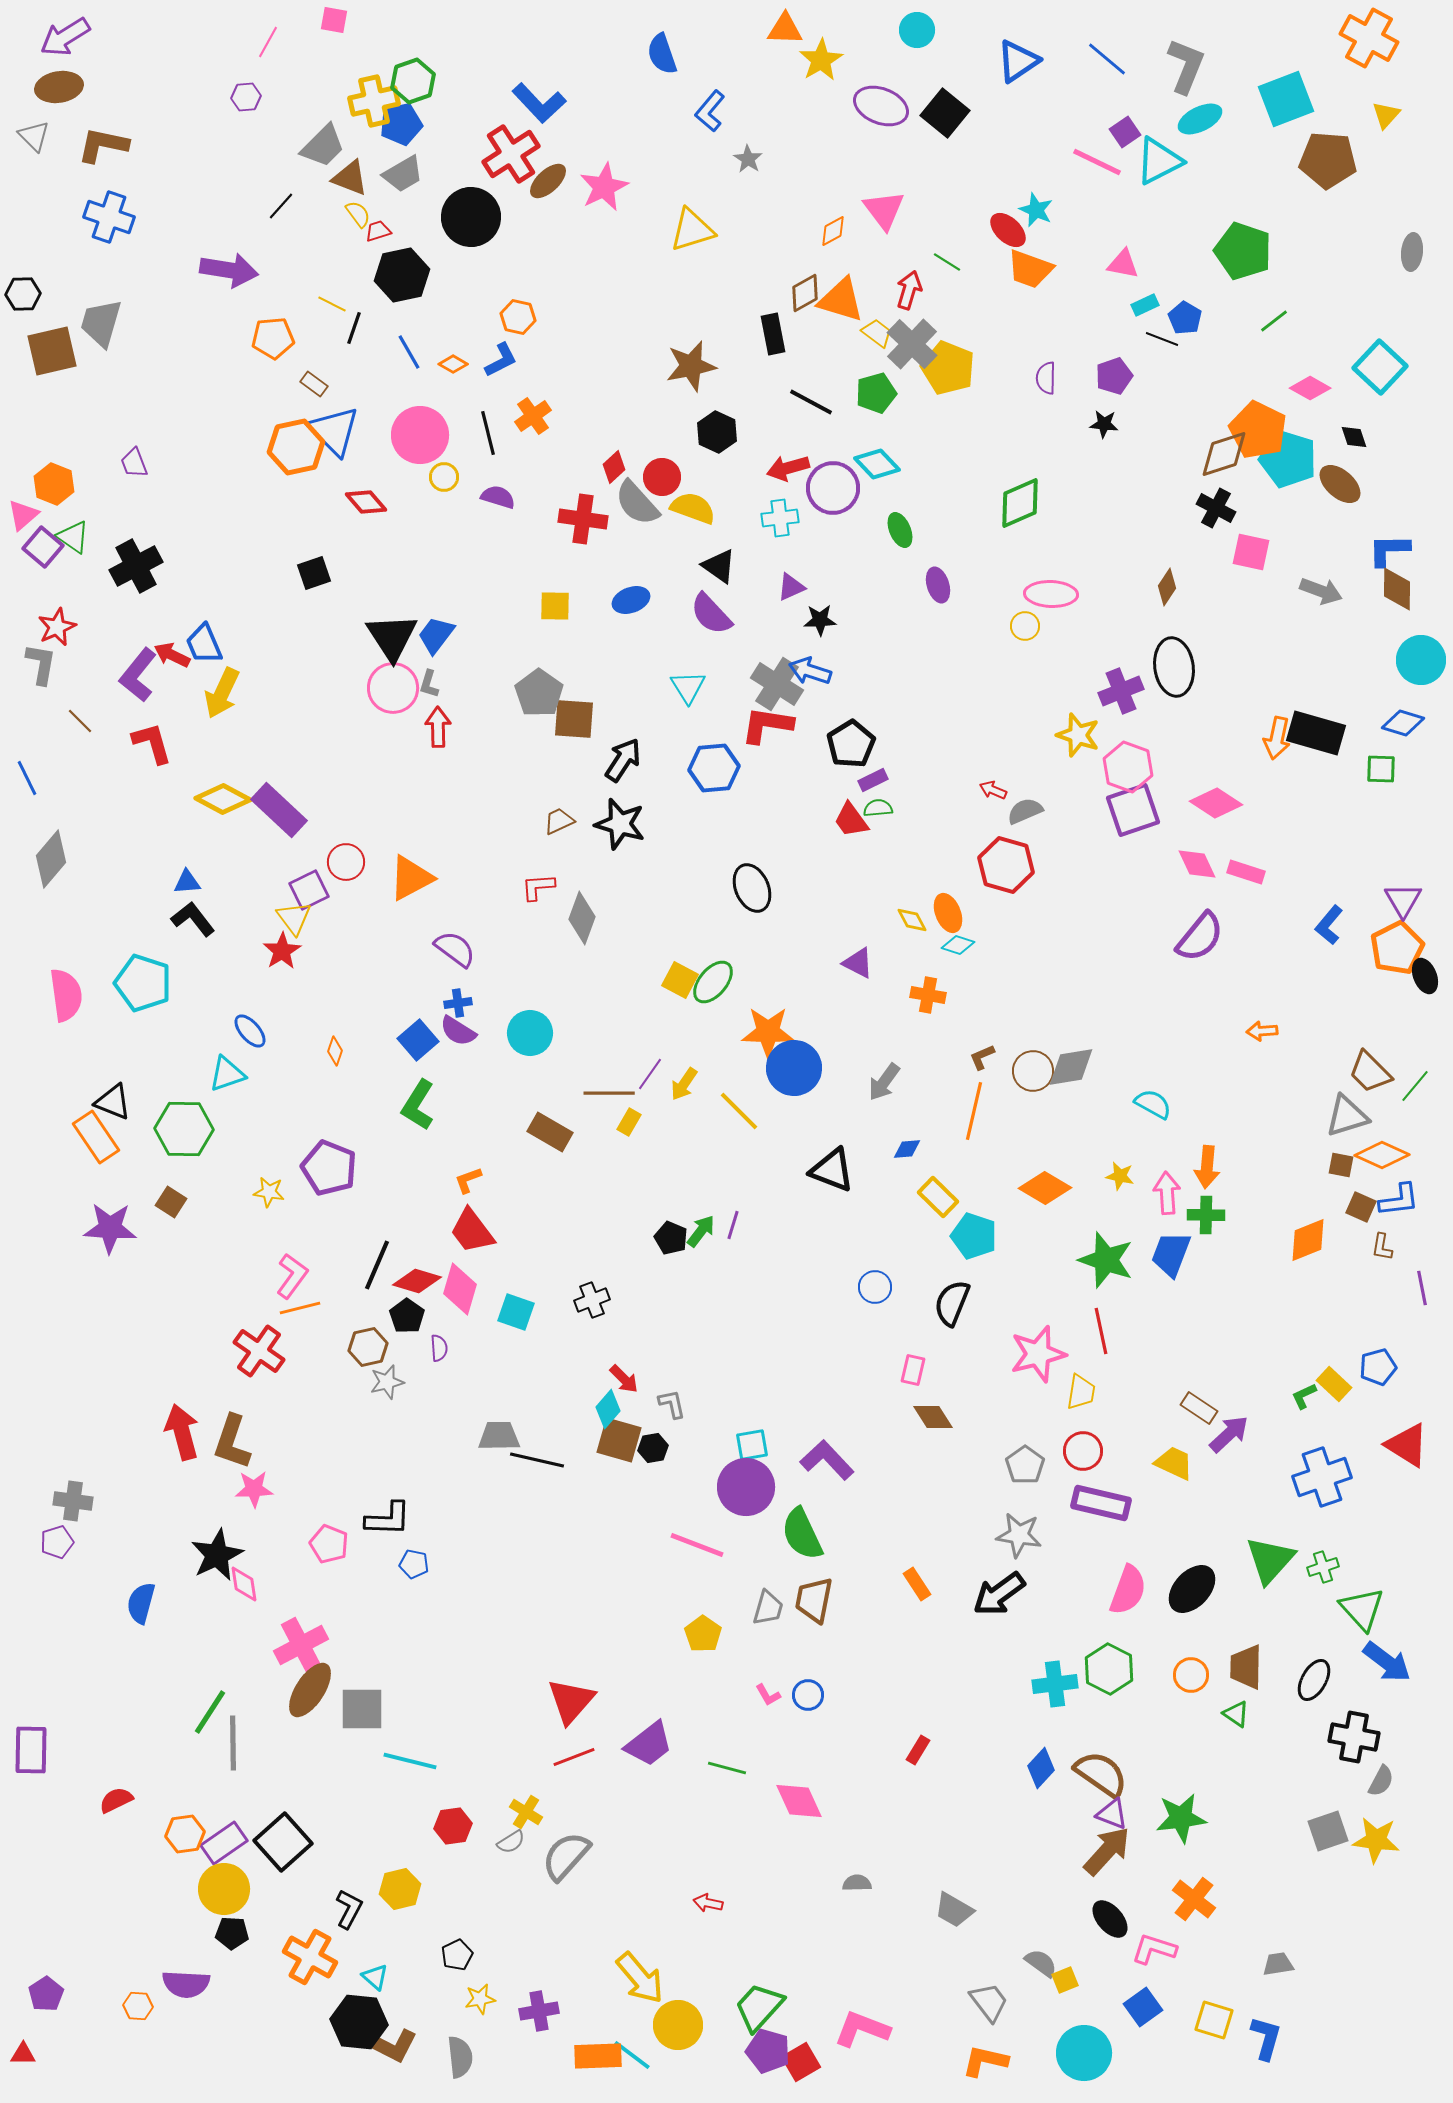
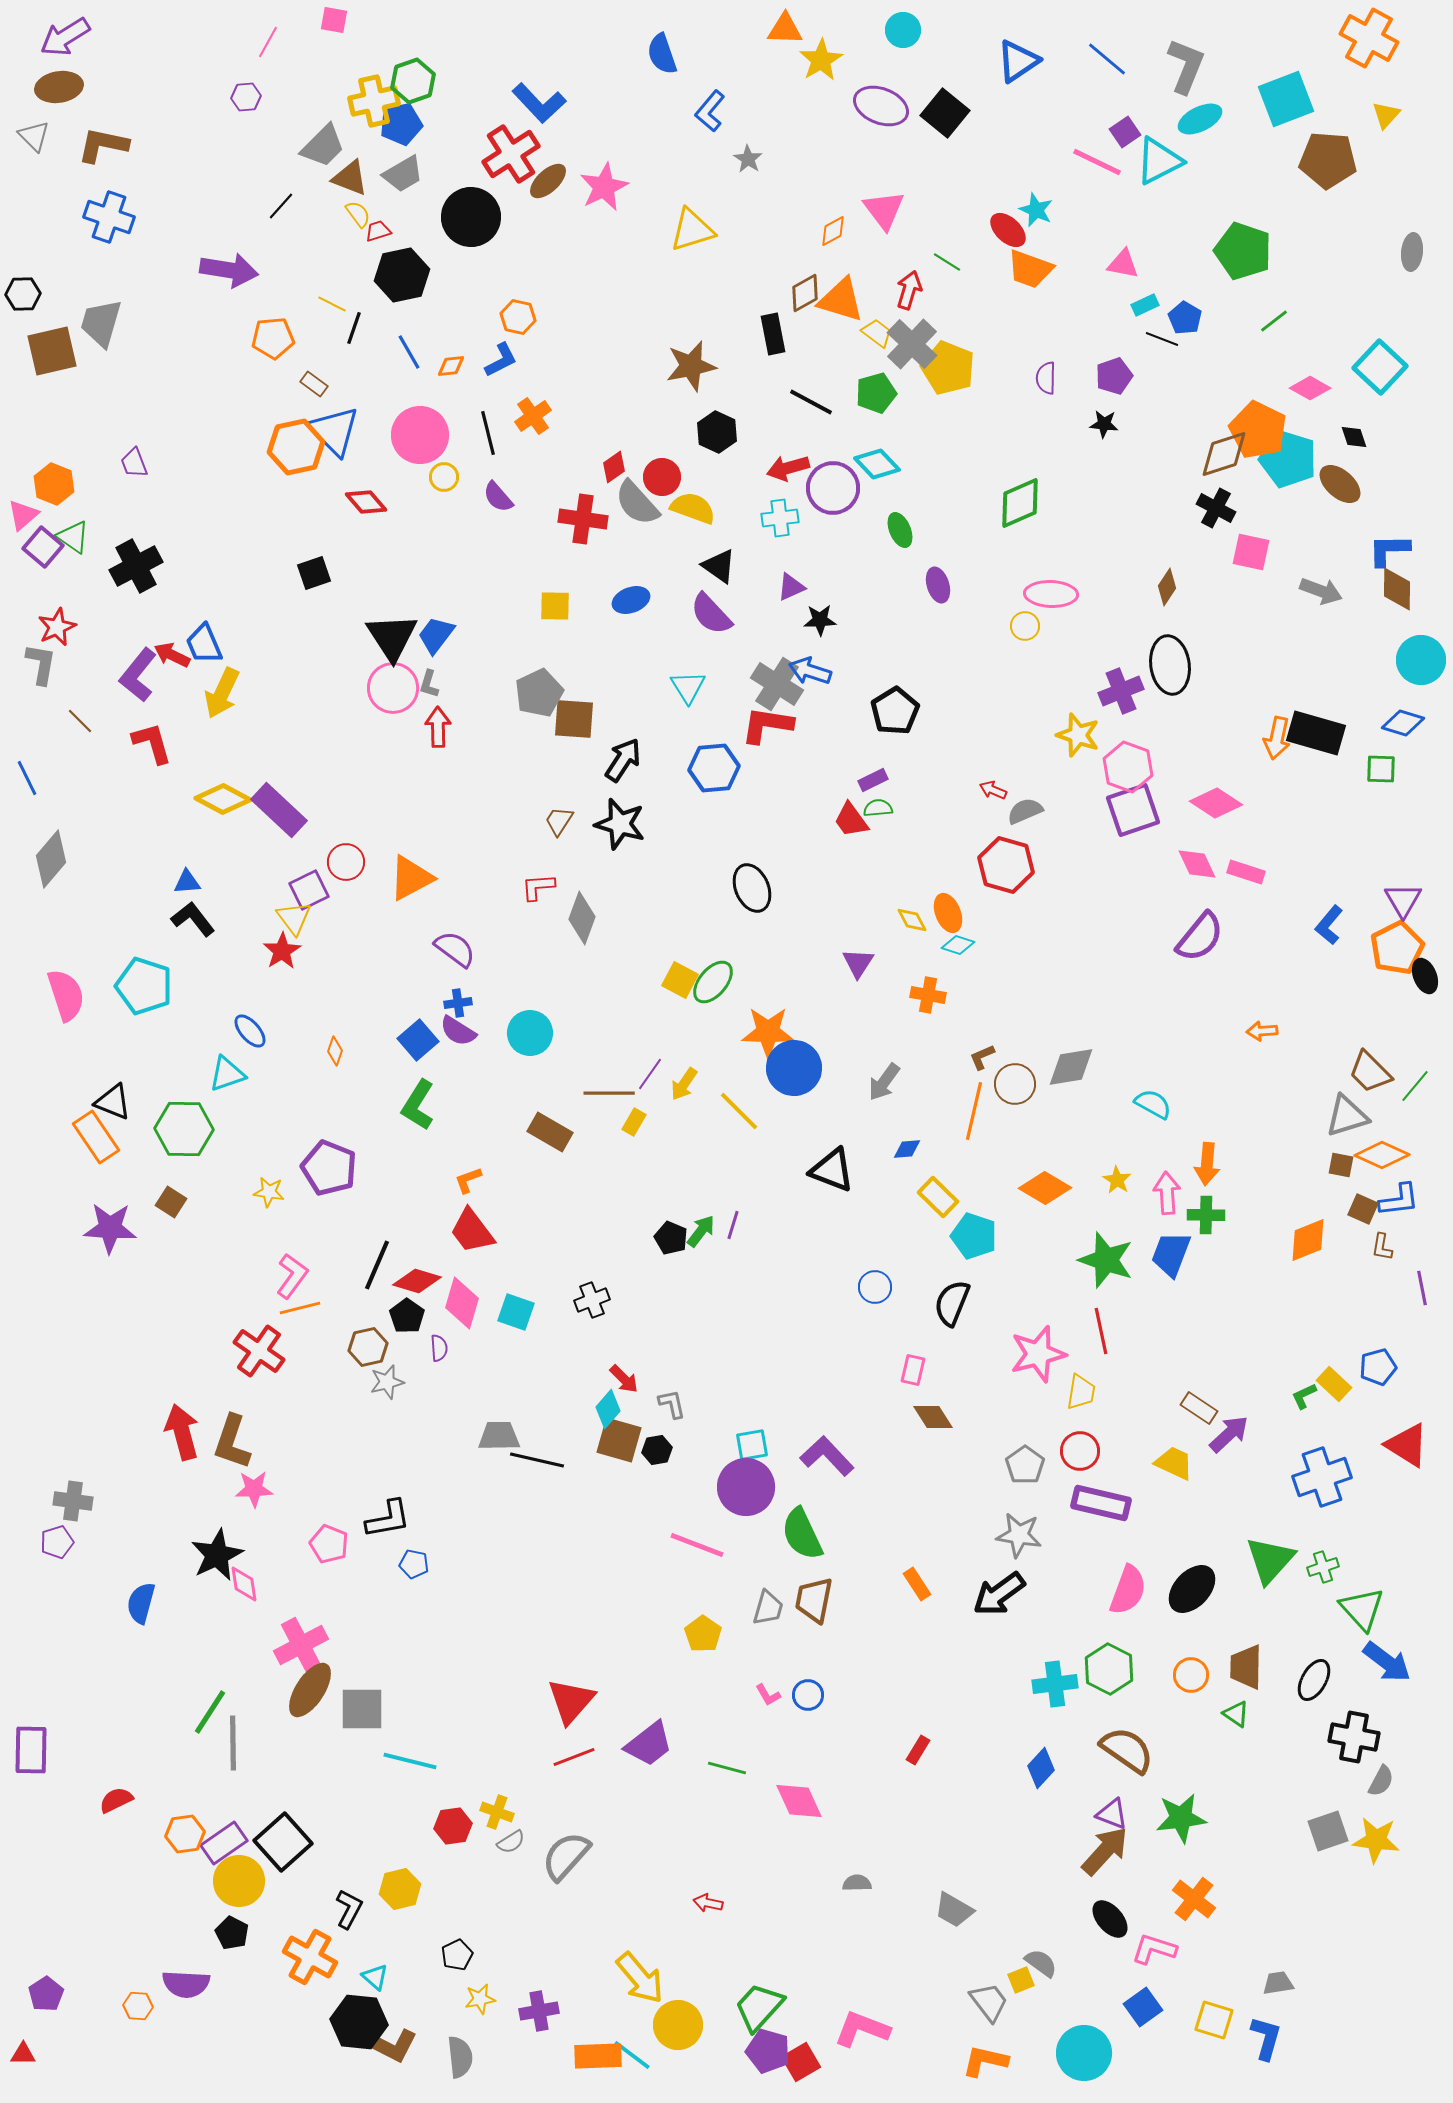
cyan circle at (917, 30): moved 14 px left
orange diamond at (453, 364): moved 2 px left, 2 px down; rotated 36 degrees counterclockwise
red diamond at (614, 467): rotated 8 degrees clockwise
purple semicircle at (498, 497): rotated 148 degrees counterclockwise
black ellipse at (1174, 667): moved 4 px left, 2 px up
gray pentagon at (539, 693): rotated 12 degrees clockwise
black pentagon at (851, 744): moved 44 px right, 33 px up
brown trapezoid at (559, 821): rotated 32 degrees counterclockwise
purple triangle at (858, 963): rotated 36 degrees clockwise
cyan pentagon at (143, 983): moved 1 px right, 3 px down
pink semicircle at (66, 995): rotated 10 degrees counterclockwise
brown circle at (1033, 1071): moved 18 px left, 13 px down
yellow rectangle at (629, 1122): moved 5 px right
orange arrow at (1207, 1167): moved 3 px up
yellow star at (1120, 1176): moved 3 px left, 4 px down; rotated 20 degrees clockwise
brown square at (1361, 1207): moved 2 px right, 2 px down
pink diamond at (460, 1289): moved 2 px right, 14 px down
black hexagon at (653, 1448): moved 4 px right, 2 px down
red circle at (1083, 1451): moved 3 px left
purple L-shape at (827, 1460): moved 4 px up
black L-shape at (388, 1519): rotated 12 degrees counterclockwise
brown semicircle at (1101, 1774): moved 26 px right, 24 px up
yellow cross at (526, 1812): moved 29 px left; rotated 12 degrees counterclockwise
brown arrow at (1107, 1851): moved 2 px left
yellow circle at (224, 1889): moved 15 px right, 8 px up
black pentagon at (232, 1933): rotated 24 degrees clockwise
gray trapezoid at (1278, 1964): moved 19 px down
yellow square at (1065, 1980): moved 44 px left
